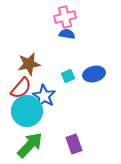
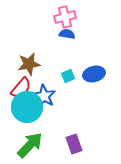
cyan circle: moved 4 px up
